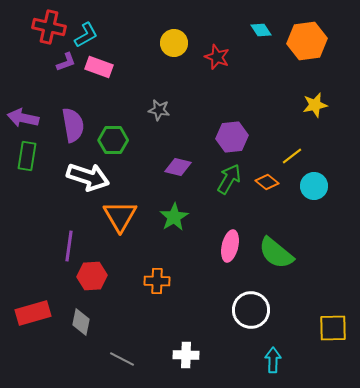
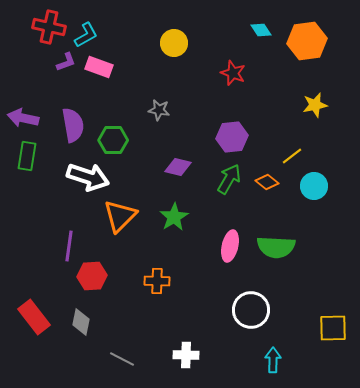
red star: moved 16 px right, 16 px down
orange triangle: rotated 15 degrees clockwise
green semicircle: moved 6 px up; rotated 36 degrees counterclockwise
red rectangle: moved 1 px right, 4 px down; rotated 68 degrees clockwise
